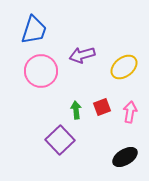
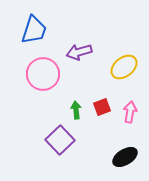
purple arrow: moved 3 px left, 3 px up
pink circle: moved 2 px right, 3 px down
